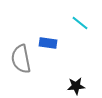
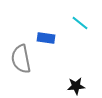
blue rectangle: moved 2 px left, 5 px up
